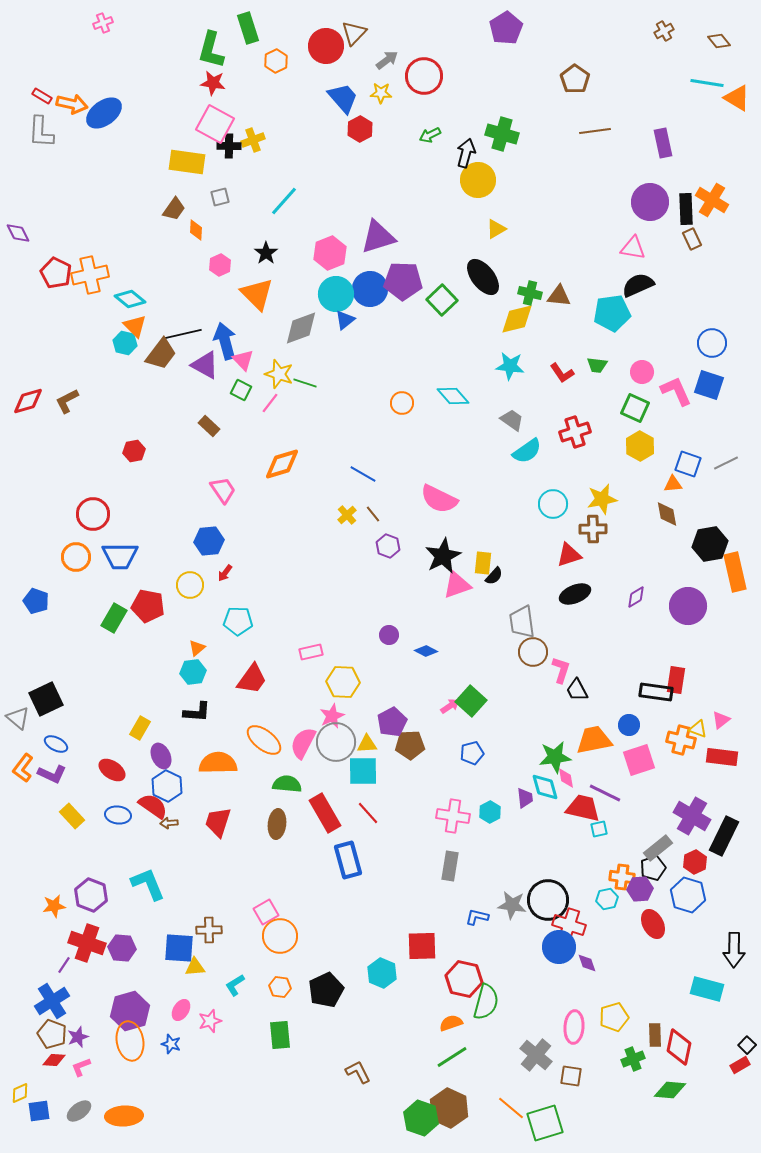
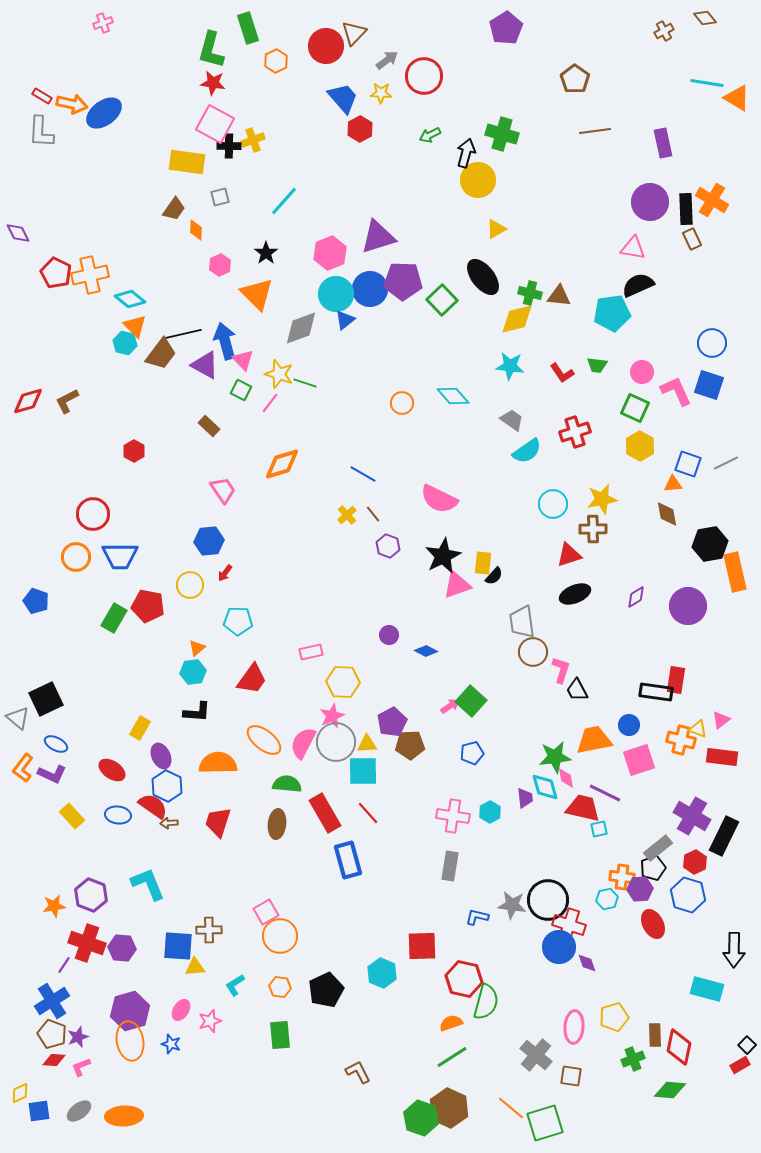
brown diamond at (719, 41): moved 14 px left, 23 px up
red hexagon at (134, 451): rotated 20 degrees counterclockwise
blue square at (179, 948): moved 1 px left, 2 px up
